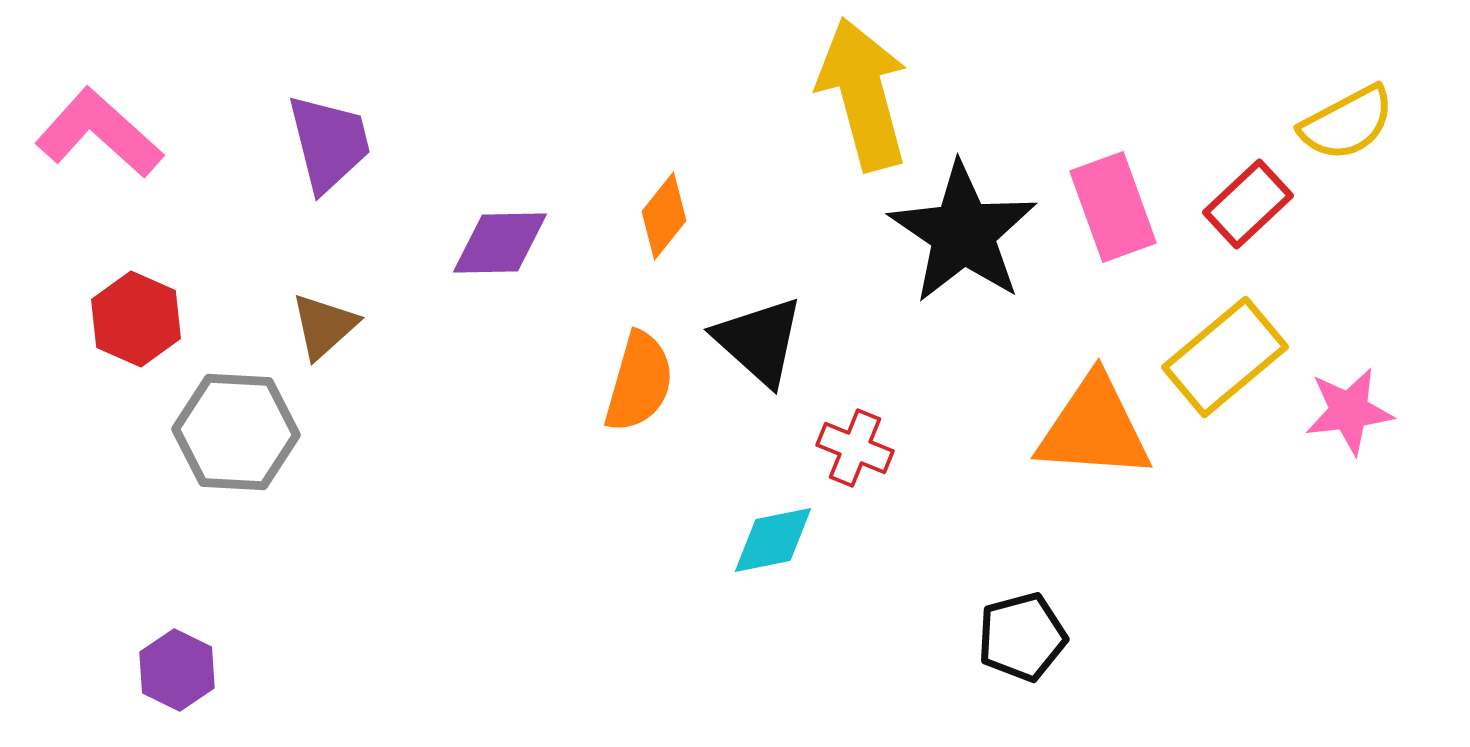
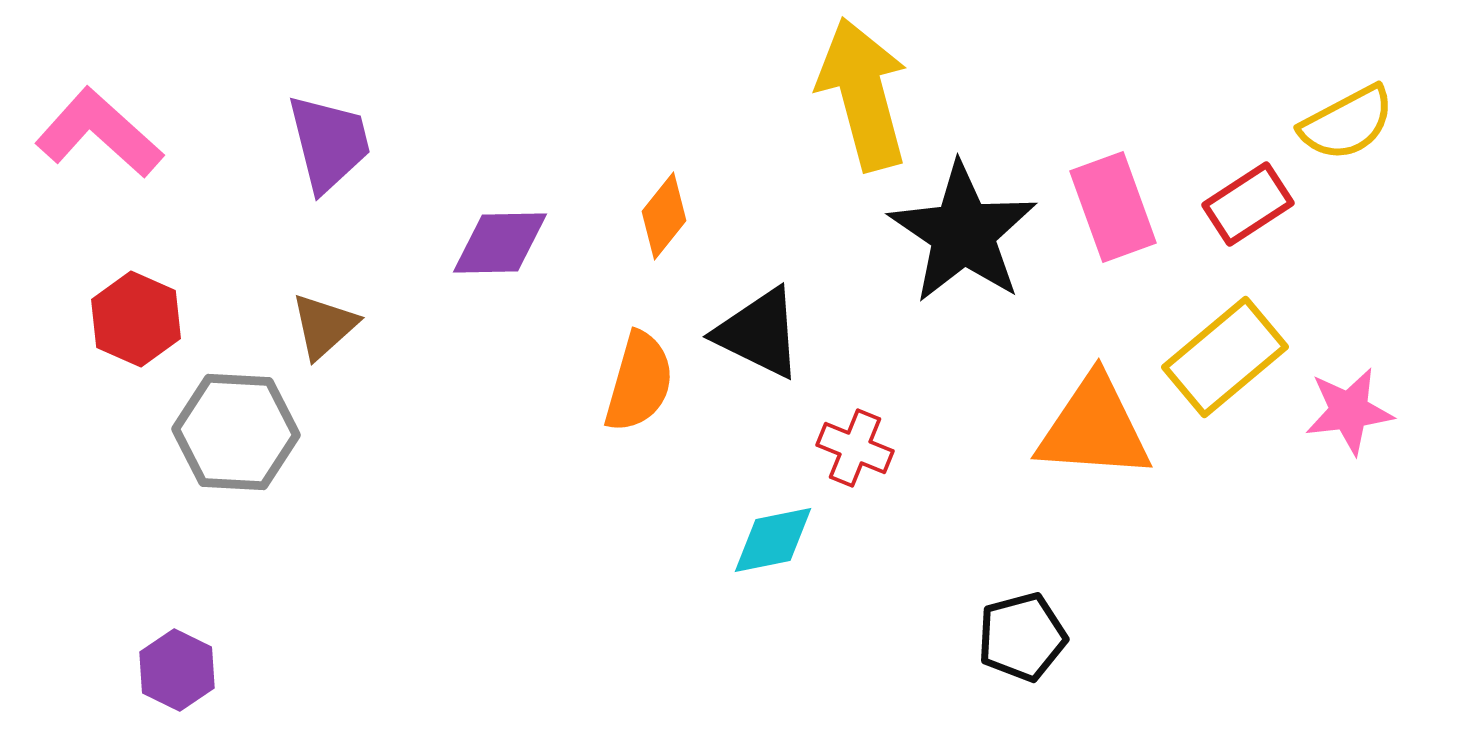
red rectangle: rotated 10 degrees clockwise
black triangle: moved 8 px up; rotated 16 degrees counterclockwise
